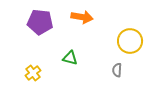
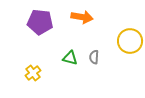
gray semicircle: moved 23 px left, 13 px up
